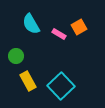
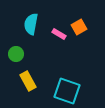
cyan semicircle: rotated 40 degrees clockwise
green circle: moved 2 px up
cyan square: moved 6 px right, 5 px down; rotated 28 degrees counterclockwise
